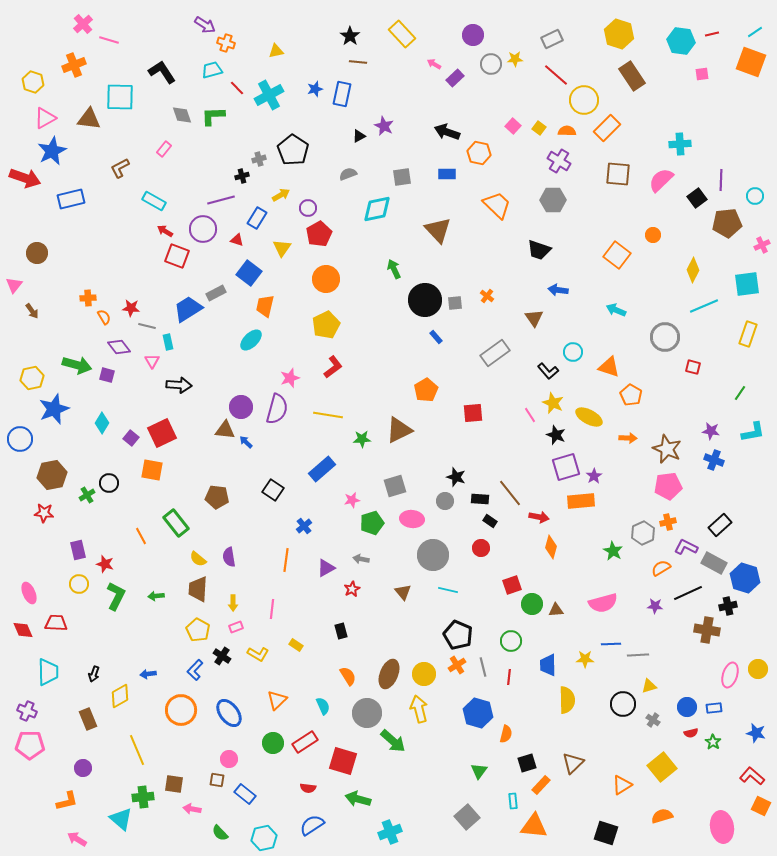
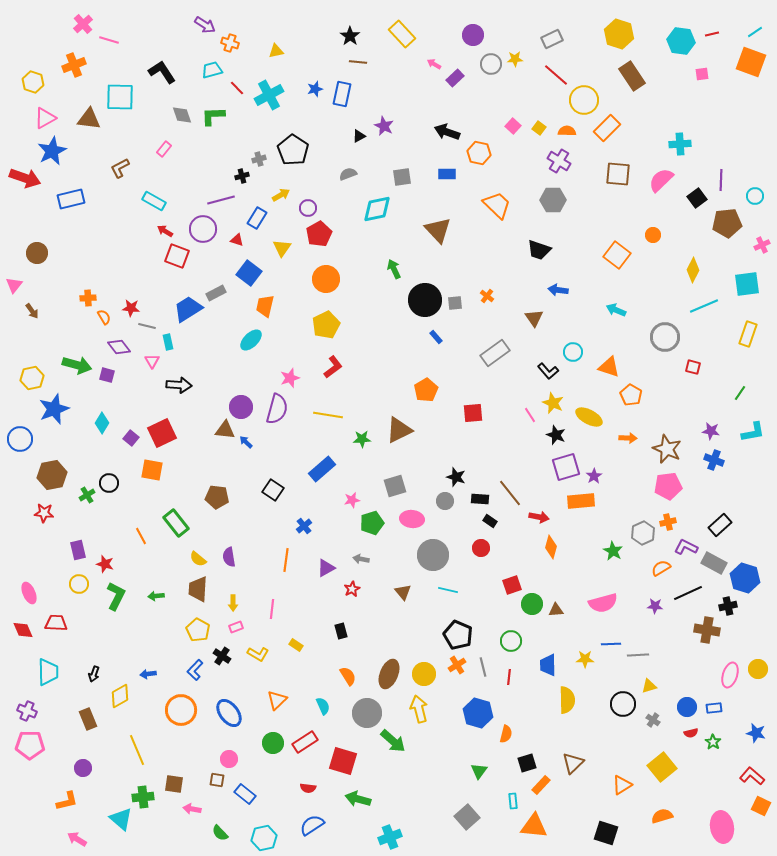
orange cross at (226, 43): moved 4 px right
cyan cross at (390, 832): moved 5 px down
